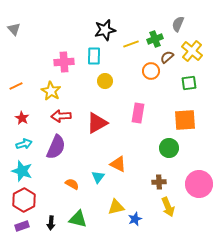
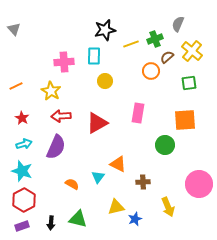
green circle: moved 4 px left, 3 px up
brown cross: moved 16 px left
